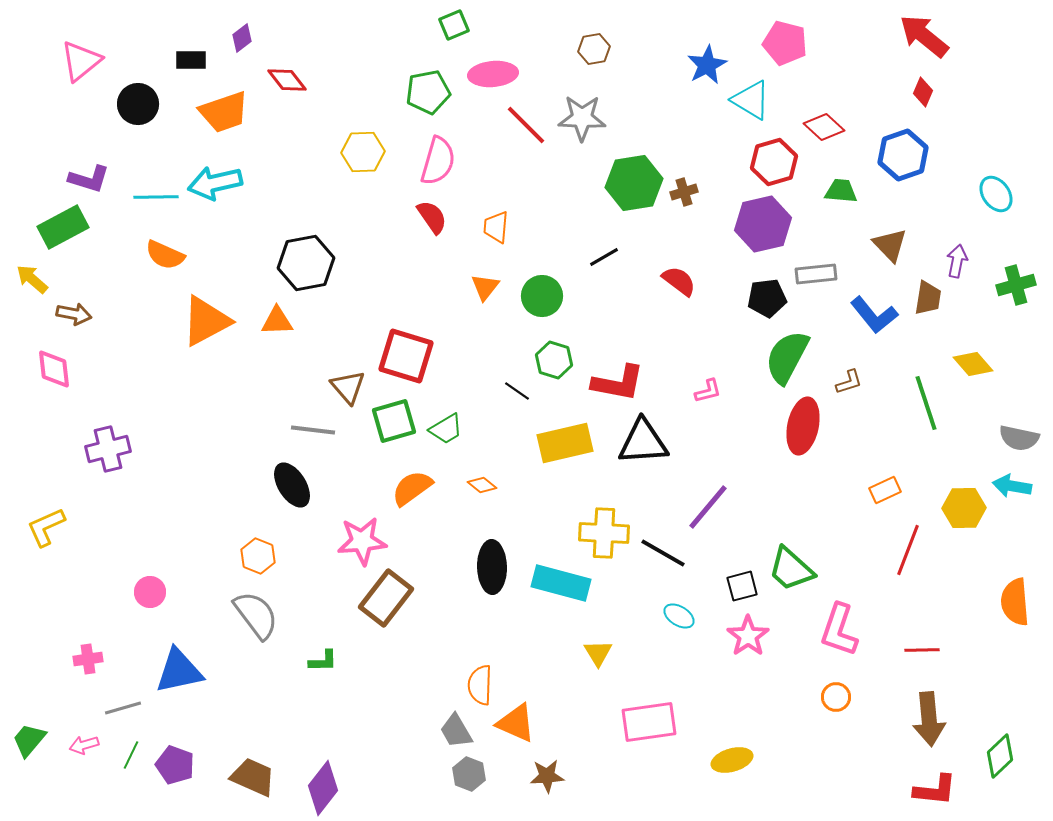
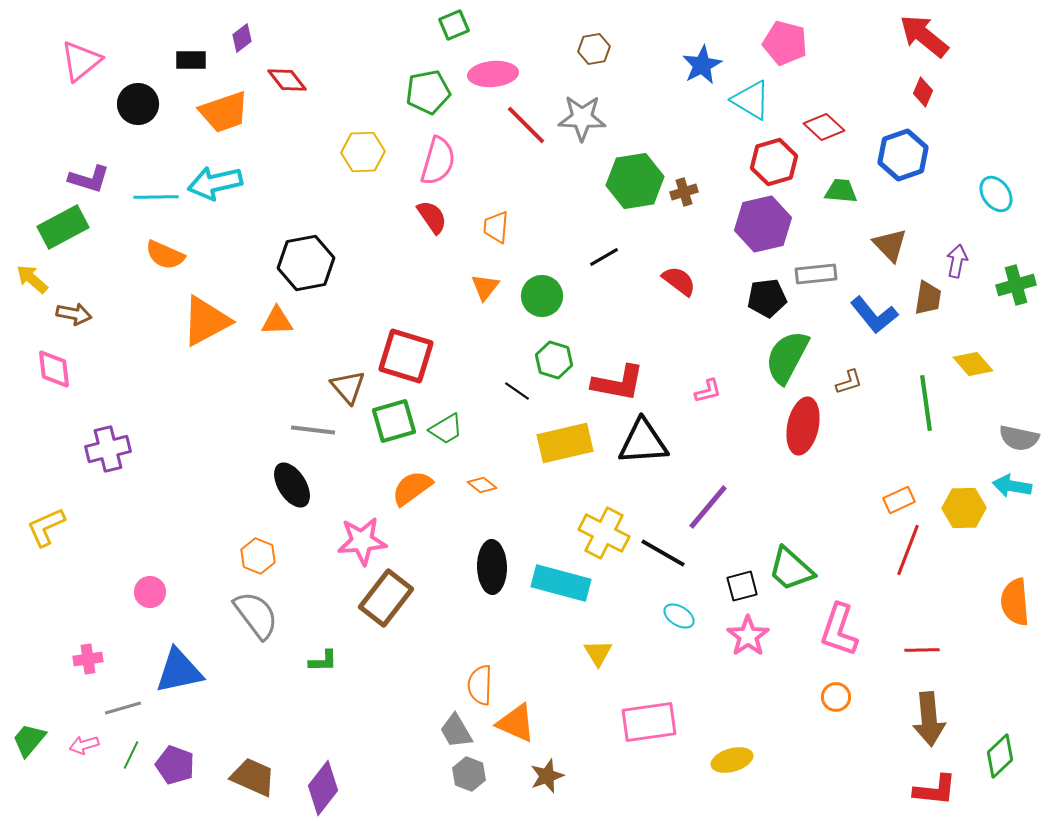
blue star at (707, 65): moved 5 px left
green hexagon at (634, 183): moved 1 px right, 2 px up
green line at (926, 403): rotated 10 degrees clockwise
orange rectangle at (885, 490): moved 14 px right, 10 px down
yellow cross at (604, 533): rotated 24 degrees clockwise
brown star at (547, 776): rotated 16 degrees counterclockwise
